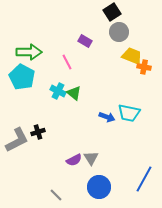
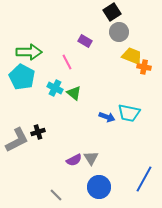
cyan cross: moved 3 px left, 3 px up
